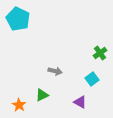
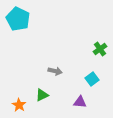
green cross: moved 4 px up
purple triangle: rotated 24 degrees counterclockwise
